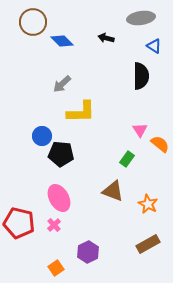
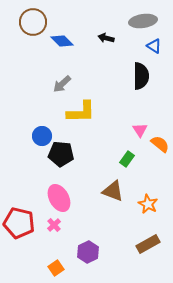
gray ellipse: moved 2 px right, 3 px down
